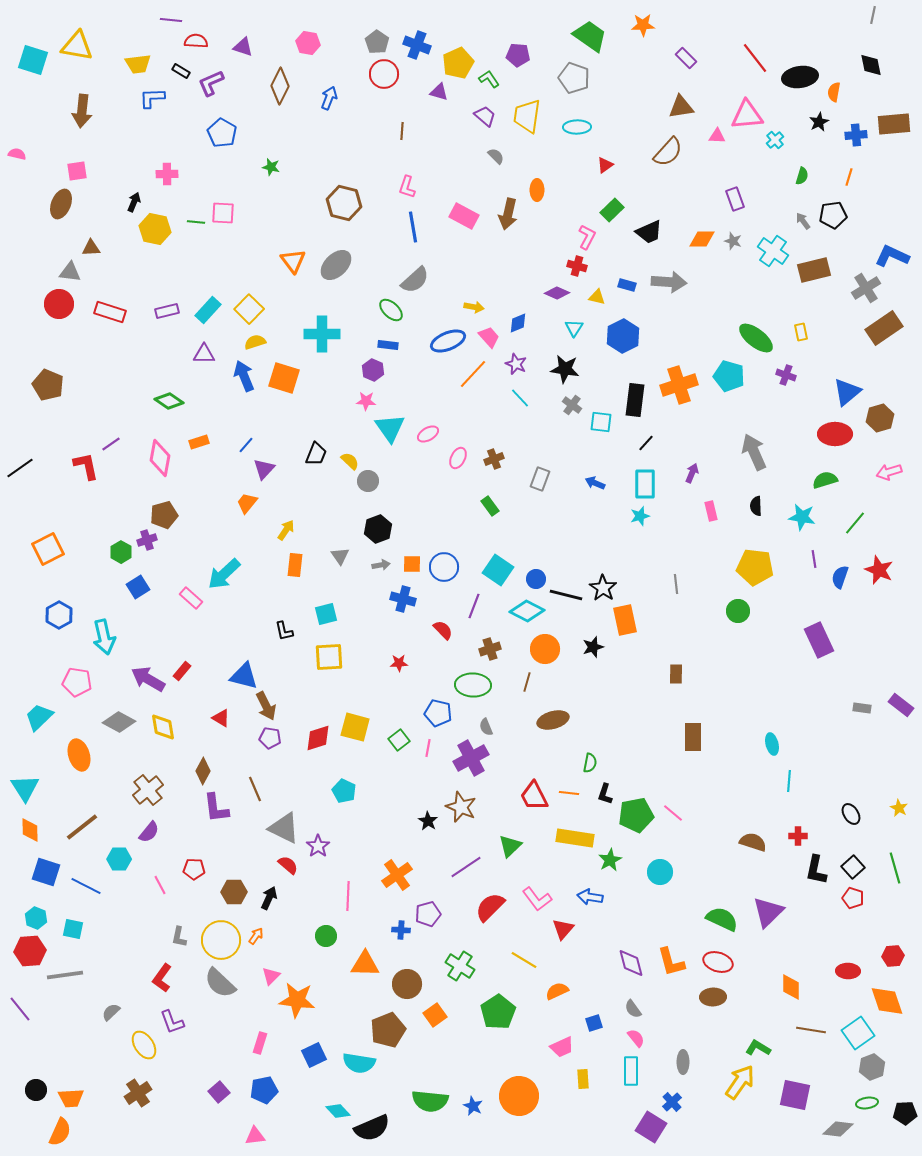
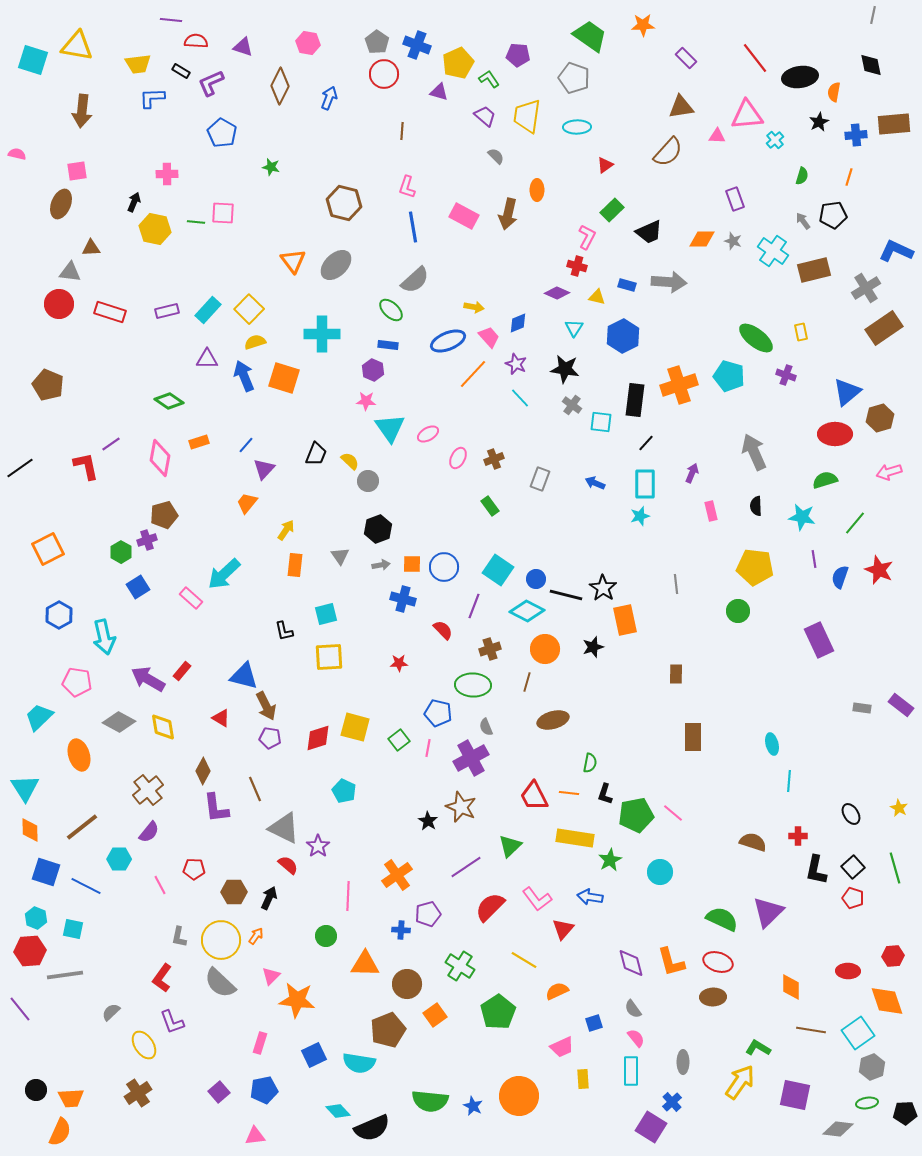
blue L-shape at (892, 256): moved 4 px right, 5 px up
purple triangle at (204, 354): moved 3 px right, 5 px down
